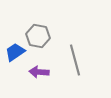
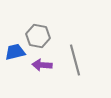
blue trapezoid: rotated 20 degrees clockwise
purple arrow: moved 3 px right, 7 px up
